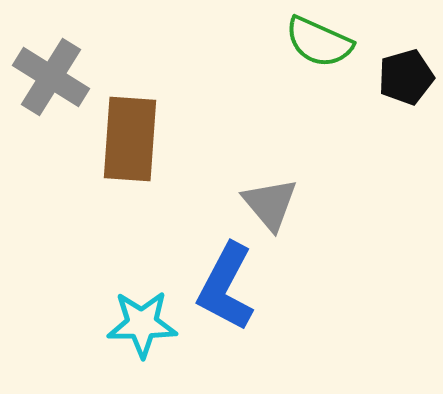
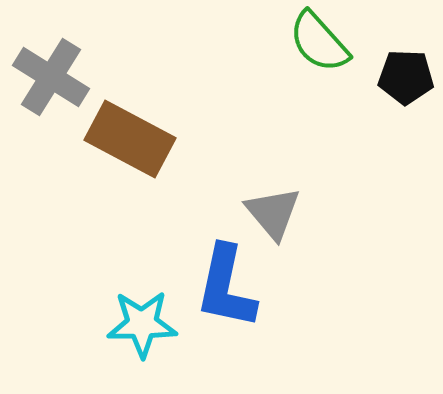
green semicircle: rotated 24 degrees clockwise
black pentagon: rotated 18 degrees clockwise
brown rectangle: rotated 66 degrees counterclockwise
gray triangle: moved 3 px right, 9 px down
blue L-shape: rotated 16 degrees counterclockwise
